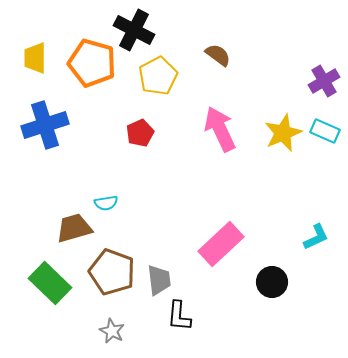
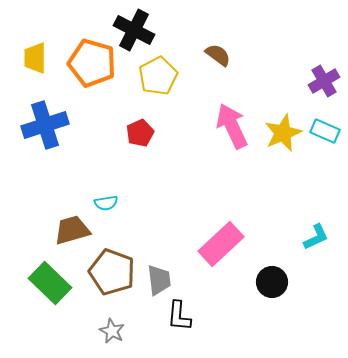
pink arrow: moved 12 px right, 3 px up
brown trapezoid: moved 2 px left, 2 px down
